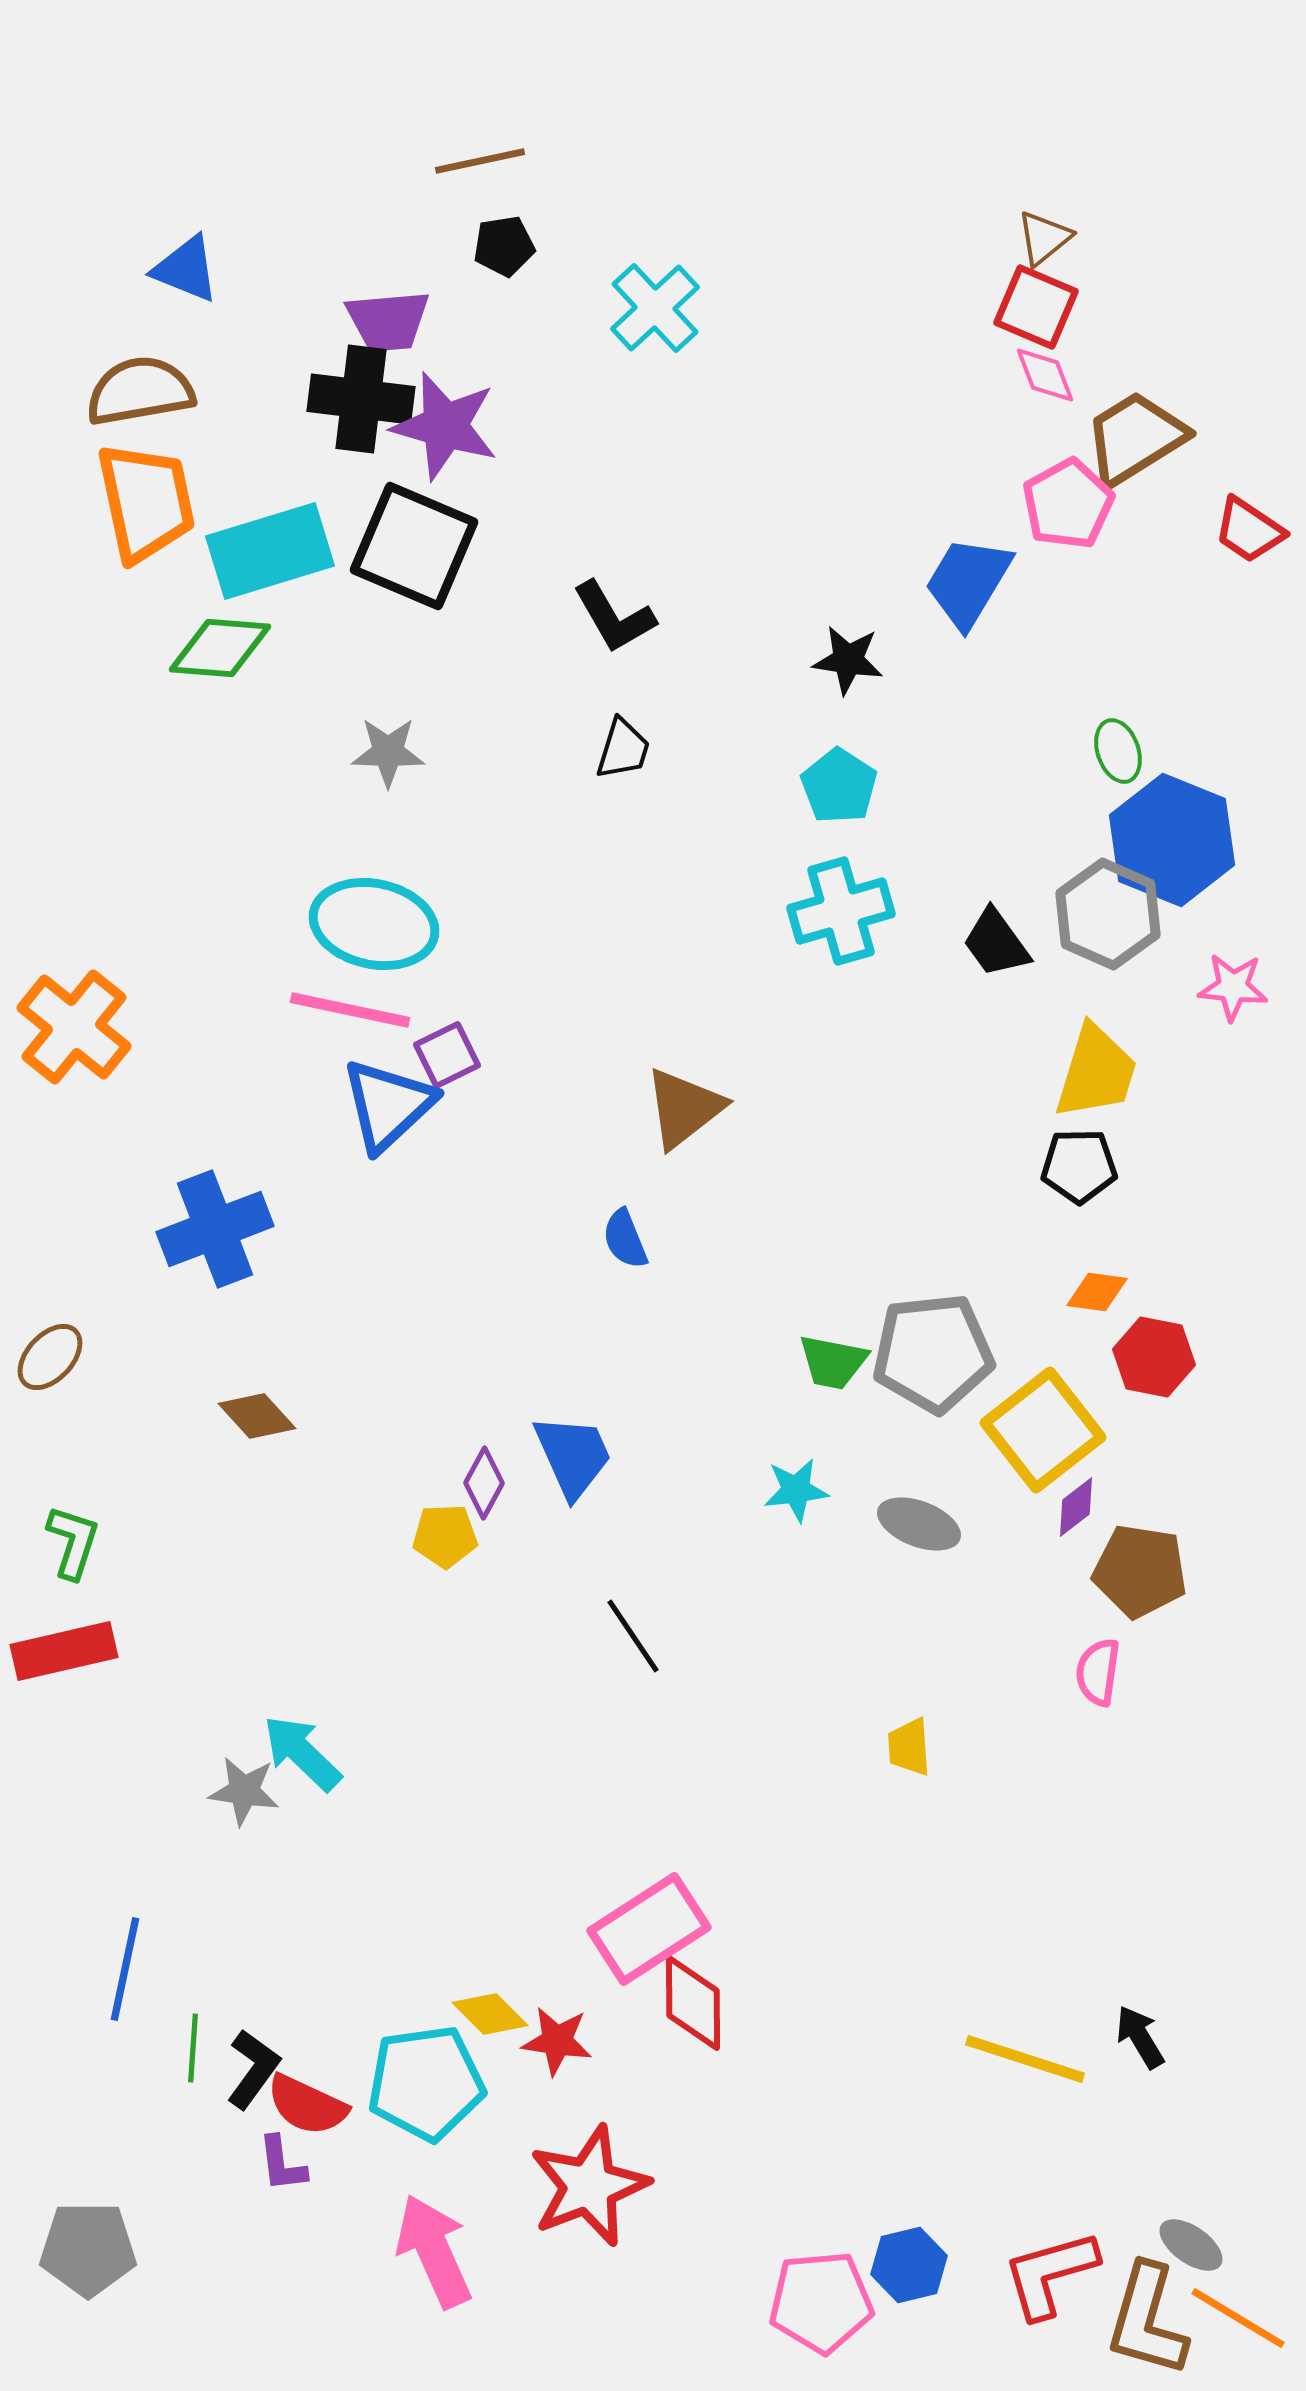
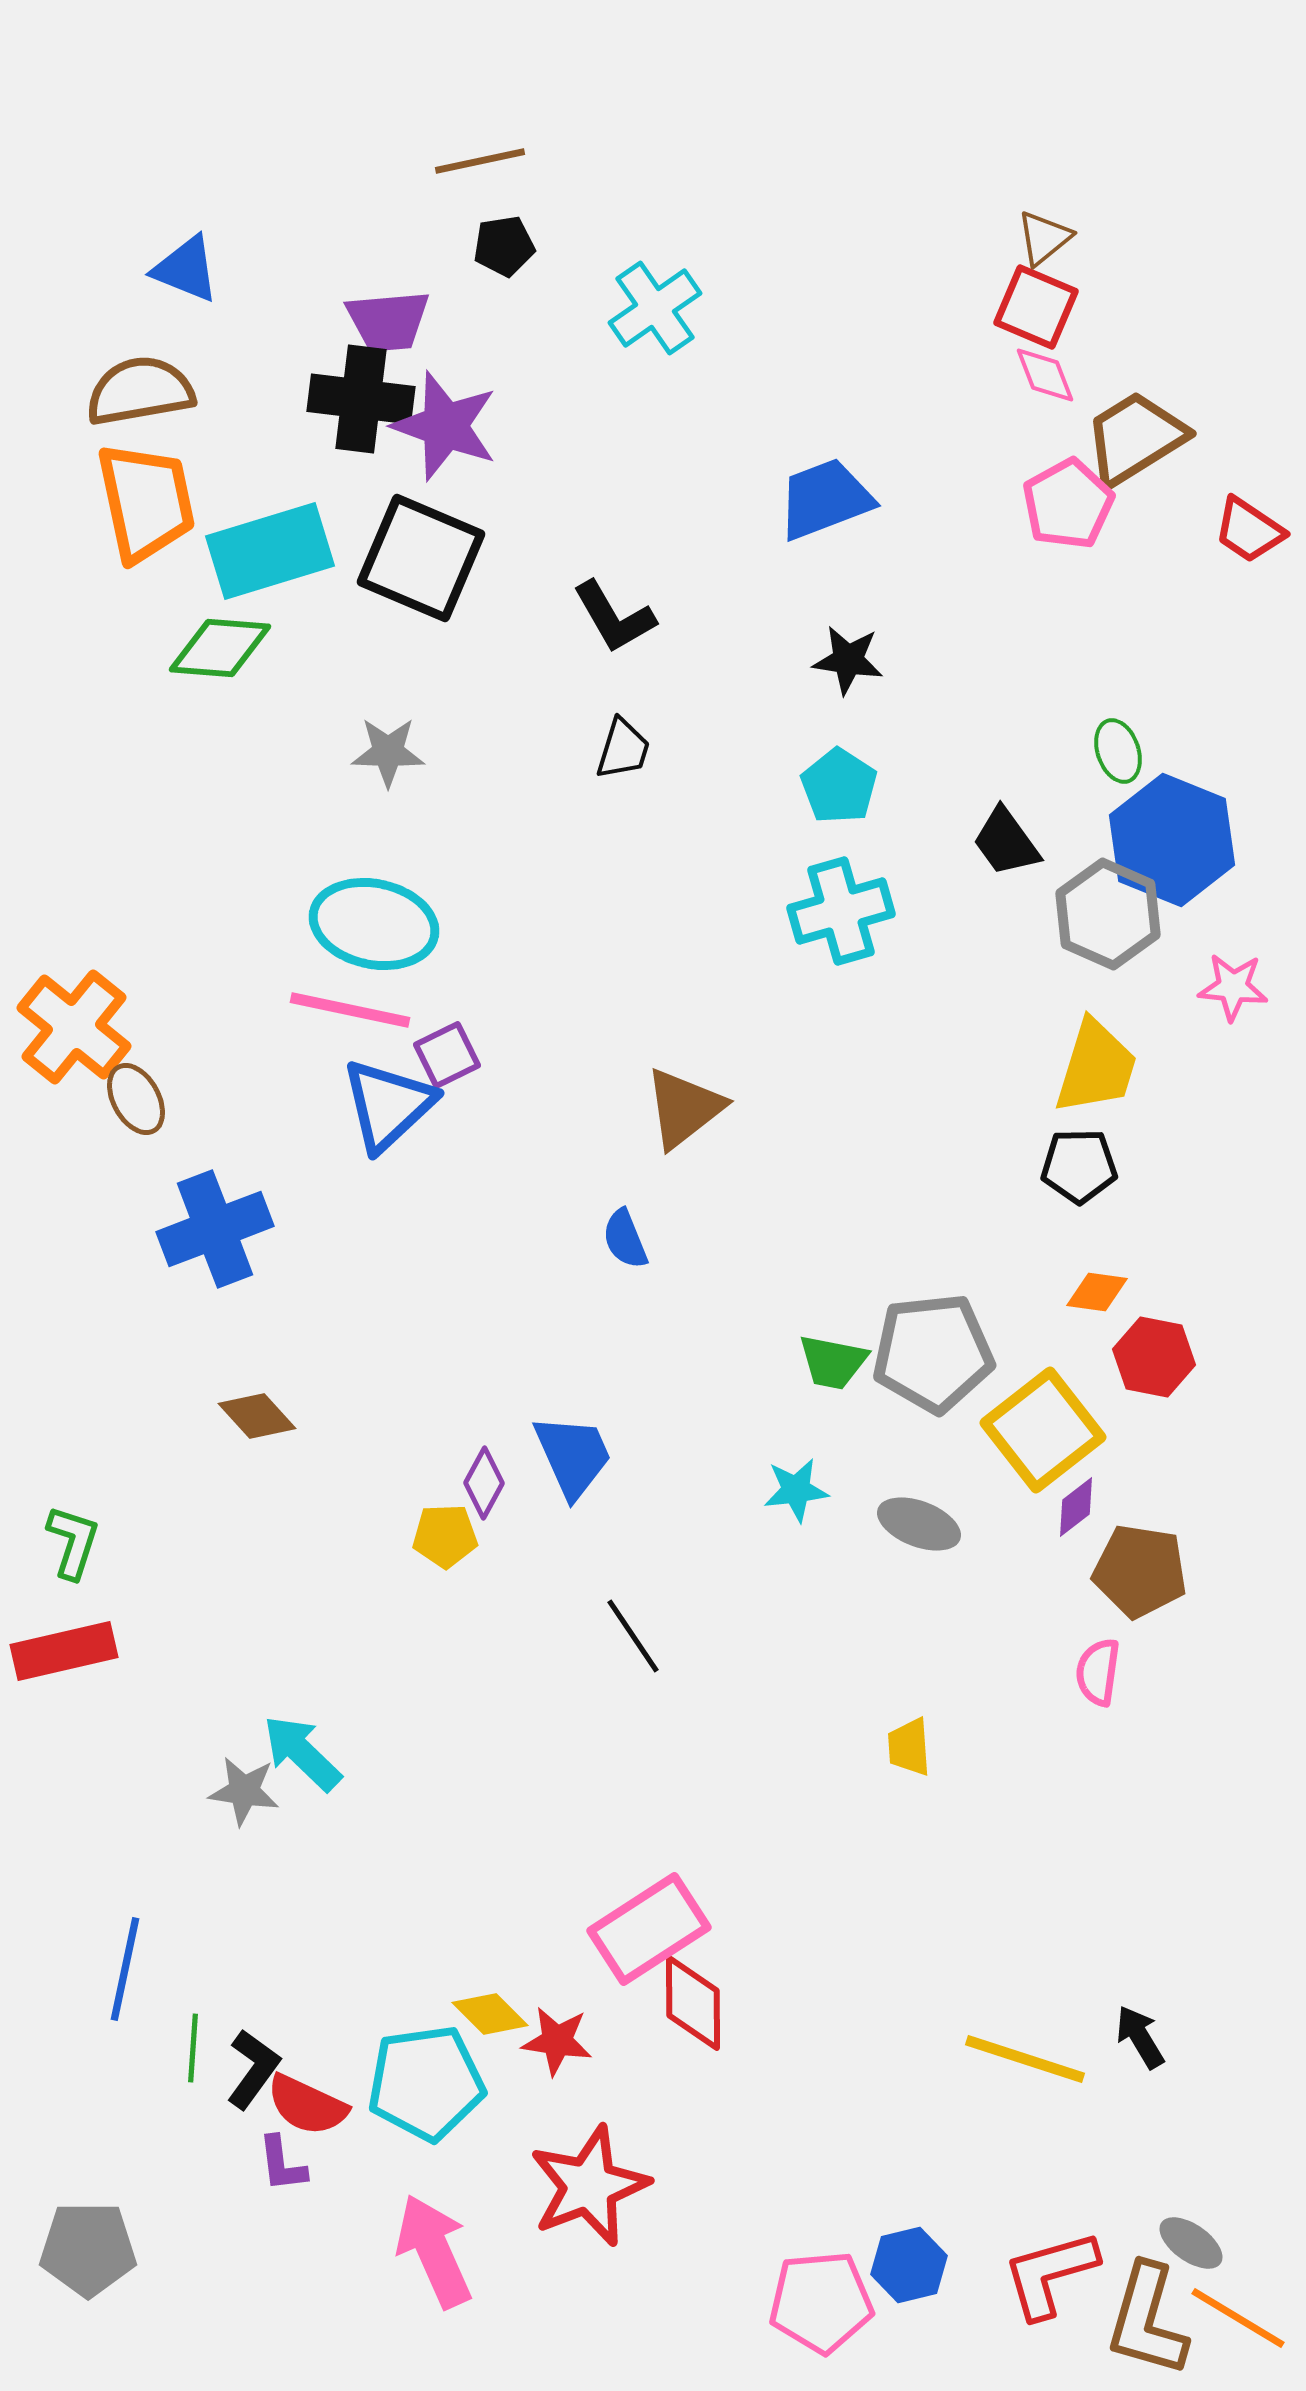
cyan cross at (655, 308): rotated 8 degrees clockwise
purple star at (445, 426): rotated 4 degrees clockwise
black square at (414, 546): moved 7 px right, 12 px down
blue trapezoid at (968, 582): moved 143 px left, 83 px up; rotated 38 degrees clockwise
black trapezoid at (996, 943): moved 10 px right, 101 px up
yellow trapezoid at (1096, 1072): moved 5 px up
brown ellipse at (50, 1357): moved 86 px right, 258 px up; rotated 72 degrees counterclockwise
gray ellipse at (1191, 2245): moved 2 px up
